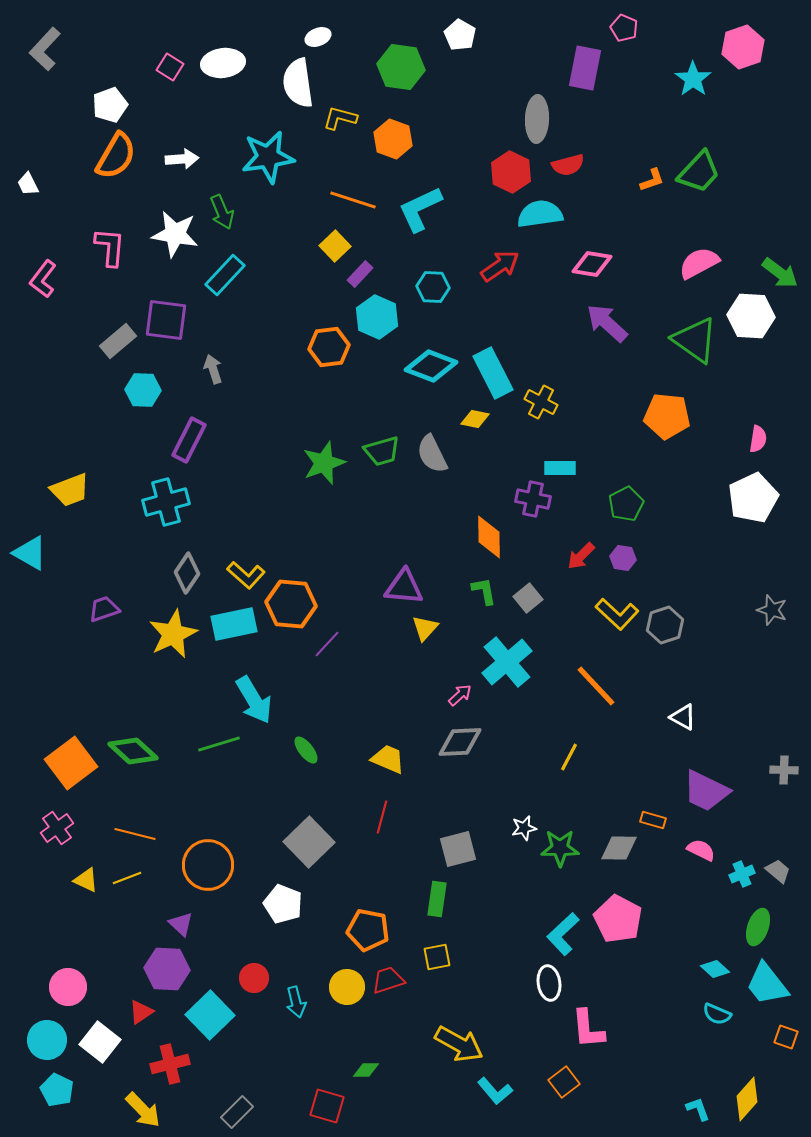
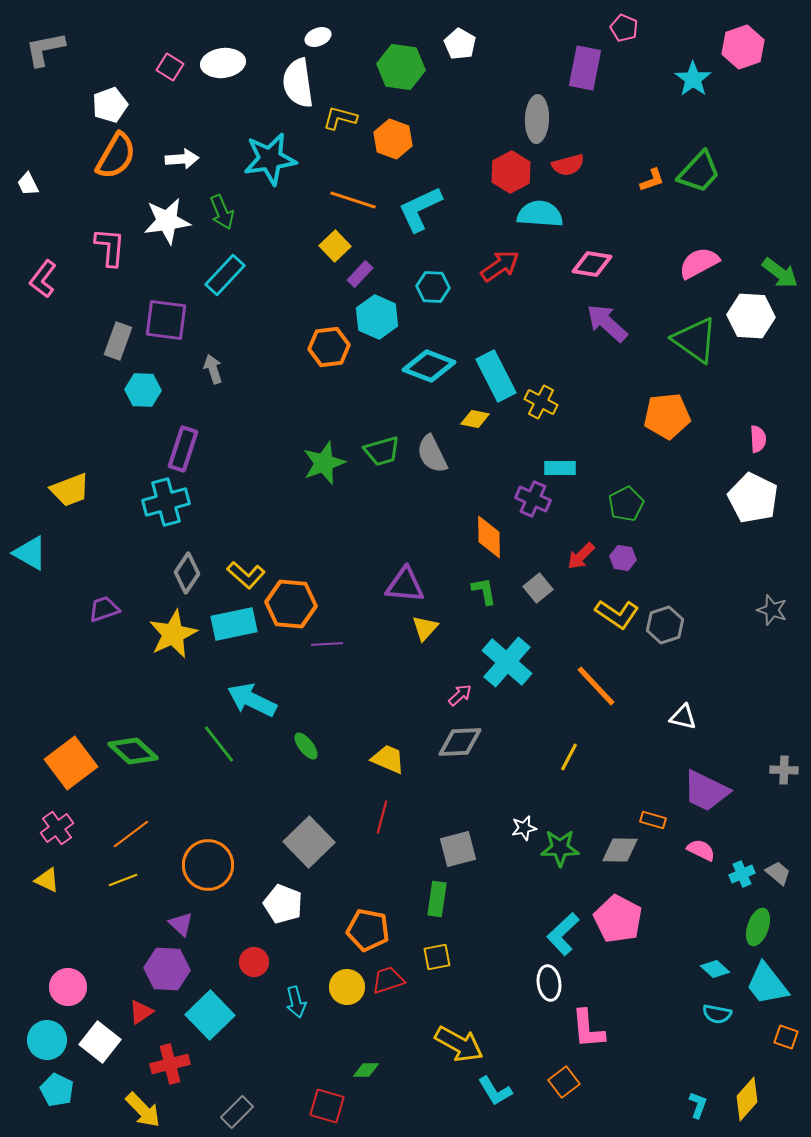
white pentagon at (460, 35): moved 9 px down
gray L-shape at (45, 49): rotated 36 degrees clockwise
cyan star at (268, 157): moved 2 px right, 2 px down
red hexagon at (511, 172): rotated 6 degrees clockwise
cyan semicircle at (540, 214): rotated 12 degrees clockwise
white star at (175, 234): moved 8 px left, 13 px up; rotated 18 degrees counterclockwise
gray rectangle at (118, 341): rotated 30 degrees counterclockwise
cyan diamond at (431, 366): moved 2 px left
cyan rectangle at (493, 373): moved 3 px right, 3 px down
orange pentagon at (667, 416): rotated 12 degrees counterclockwise
pink semicircle at (758, 439): rotated 12 degrees counterclockwise
purple rectangle at (189, 440): moved 6 px left, 9 px down; rotated 9 degrees counterclockwise
white pentagon at (753, 498): rotated 21 degrees counterclockwise
purple cross at (533, 499): rotated 12 degrees clockwise
purple triangle at (404, 587): moved 1 px right, 2 px up
gray square at (528, 598): moved 10 px right, 10 px up
yellow L-shape at (617, 614): rotated 9 degrees counterclockwise
purple line at (327, 644): rotated 44 degrees clockwise
cyan cross at (507, 662): rotated 9 degrees counterclockwise
cyan arrow at (254, 700): moved 2 px left; rotated 147 degrees clockwise
white triangle at (683, 717): rotated 16 degrees counterclockwise
green line at (219, 744): rotated 69 degrees clockwise
green ellipse at (306, 750): moved 4 px up
orange line at (135, 834): moved 4 px left; rotated 51 degrees counterclockwise
gray diamond at (619, 848): moved 1 px right, 2 px down
gray trapezoid at (778, 871): moved 2 px down
yellow line at (127, 878): moved 4 px left, 2 px down
yellow triangle at (86, 880): moved 39 px left
red circle at (254, 978): moved 16 px up
cyan semicircle at (717, 1014): rotated 12 degrees counterclockwise
cyan L-shape at (495, 1091): rotated 9 degrees clockwise
cyan L-shape at (698, 1109): moved 4 px up; rotated 40 degrees clockwise
